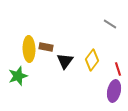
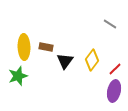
yellow ellipse: moved 5 px left, 2 px up
red line: moved 3 px left; rotated 64 degrees clockwise
